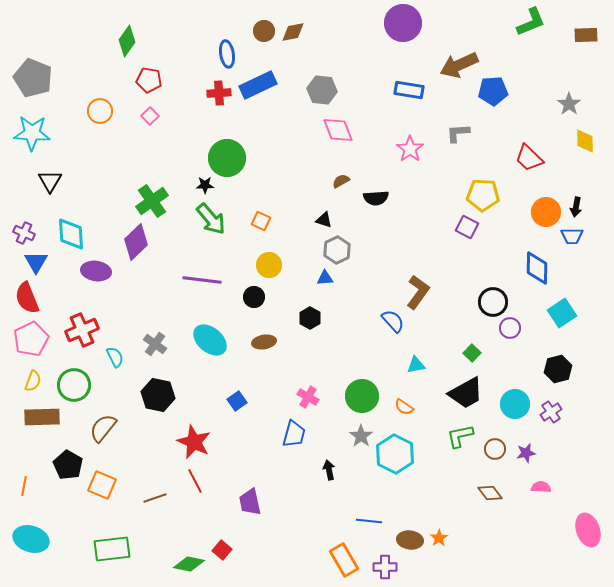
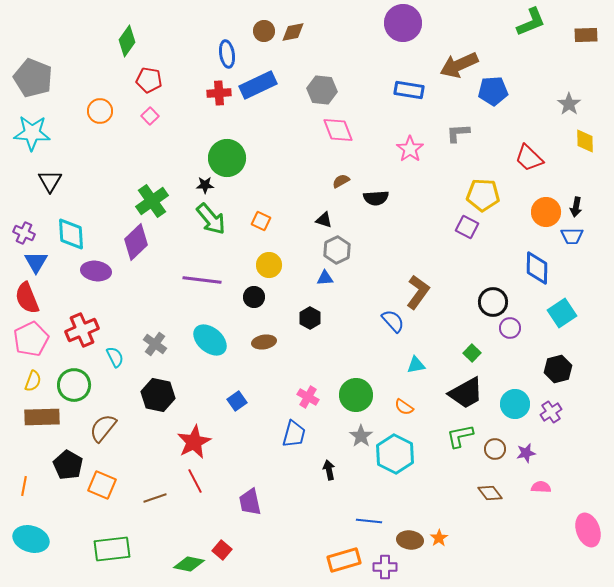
green circle at (362, 396): moved 6 px left, 1 px up
red star at (194, 442): rotated 20 degrees clockwise
orange rectangle at (344, 560): rotated 76 degrees counterclockwise
